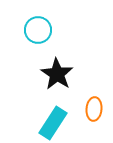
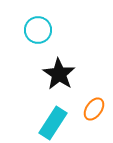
black star: moved 2 px right
orange ellipse: rotated 30 degrees clockwise
